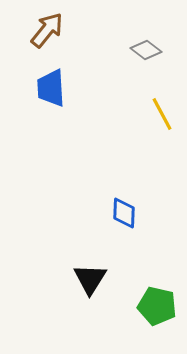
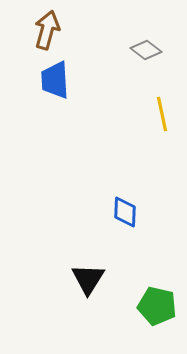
brown arrow: rotated 24 degrees counterclockwise
blue trapezoid: moved 4 px right, 8 px up
yellow line: rotated 16 degrees clockwise
blue diamond: moved 1 px right, 1 px up
black triangle: moved 2 px left
